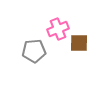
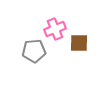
pink cross: moved 3 px left
